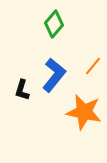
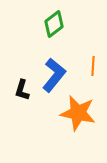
green diamond: rotated 12 degrees clockwise
orange line: rotated 36 degrees counterclockwise
orange star: moved 6 px left, 1 px down
